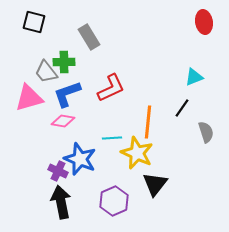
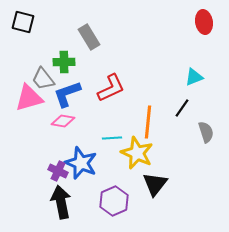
black square: moved 11 px left
gray trapezoid: moved 3 px left, 7 px down
blue star: moved 1 px right, 4 px down
